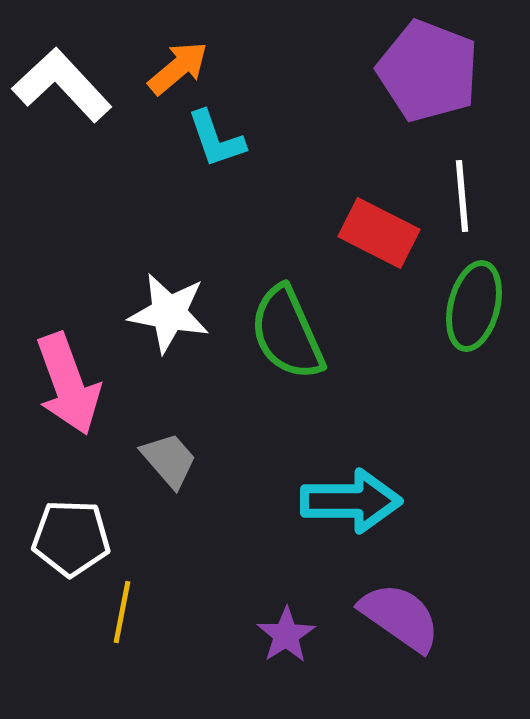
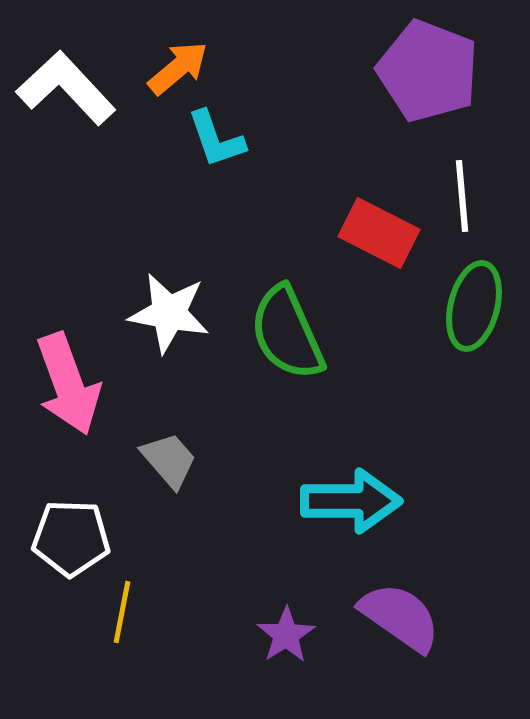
white L-shape: moved 4 px right, 3 px down
